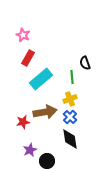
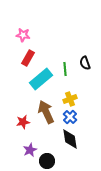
pink star: rotated 16 degrees counterclockwise
green line: moved 7 px left, 8 px up
brown arrow: moved 1 px right; rotated 105 degrees counterclockwise
